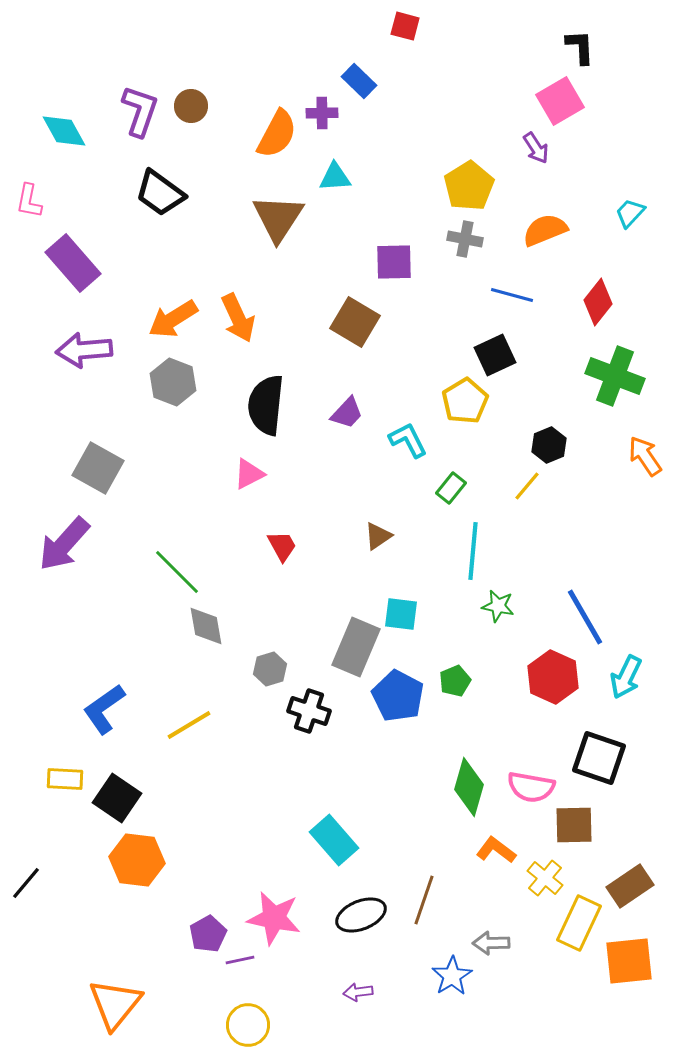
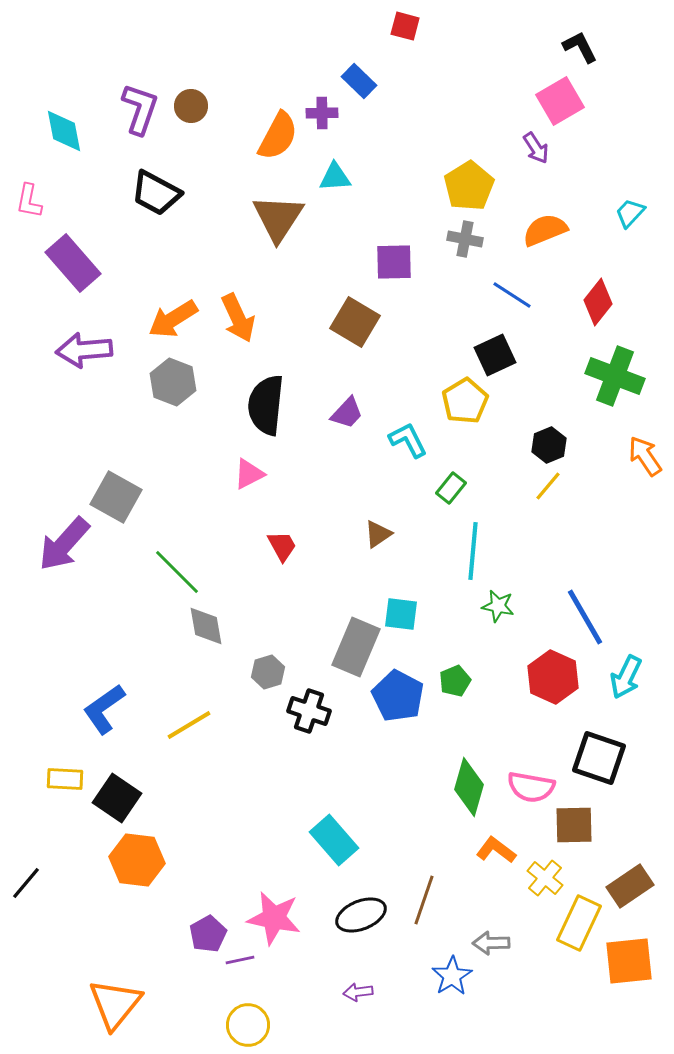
black L-shape at (580, 47): rotated 24 degrees counterclockwise
purple L-shape at (140, 111): moved 2 px up
cyan diamond at (64, 131): rotated 18 degrees clockwise
orange semicircle at (277, 134): moved 1 px right, 2 px down
black trapezoid at (160, 193): moved 4 px left; rotated 8 degrees counterclockwise
blue line at (512, 295): rotated 18 degrees clockwise
gray square at (98, 468): moved 18 px right, 29 px down
yellow line at (527, 486): moved 21 px right
brown triangle at (378, 536): moved 2 px up
gray hexagon at (270, 669): moved 2 px left, 3 px down
